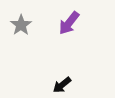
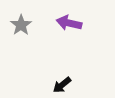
purple arrow: rotated 65 degrees clockwise
